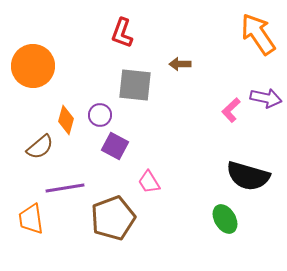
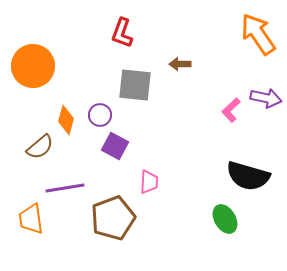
pink trapezoid: rotated 145 degrees counterclockwise
